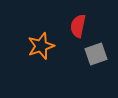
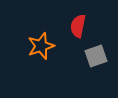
gray square: moved 2 px down
